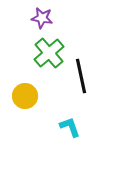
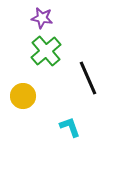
green cross: moved 3 px left, 2 px up
black line: moved 7 px right, 2 px down; rotated 12 degrees counterclockwise
yellow circle: moved 2 px left
